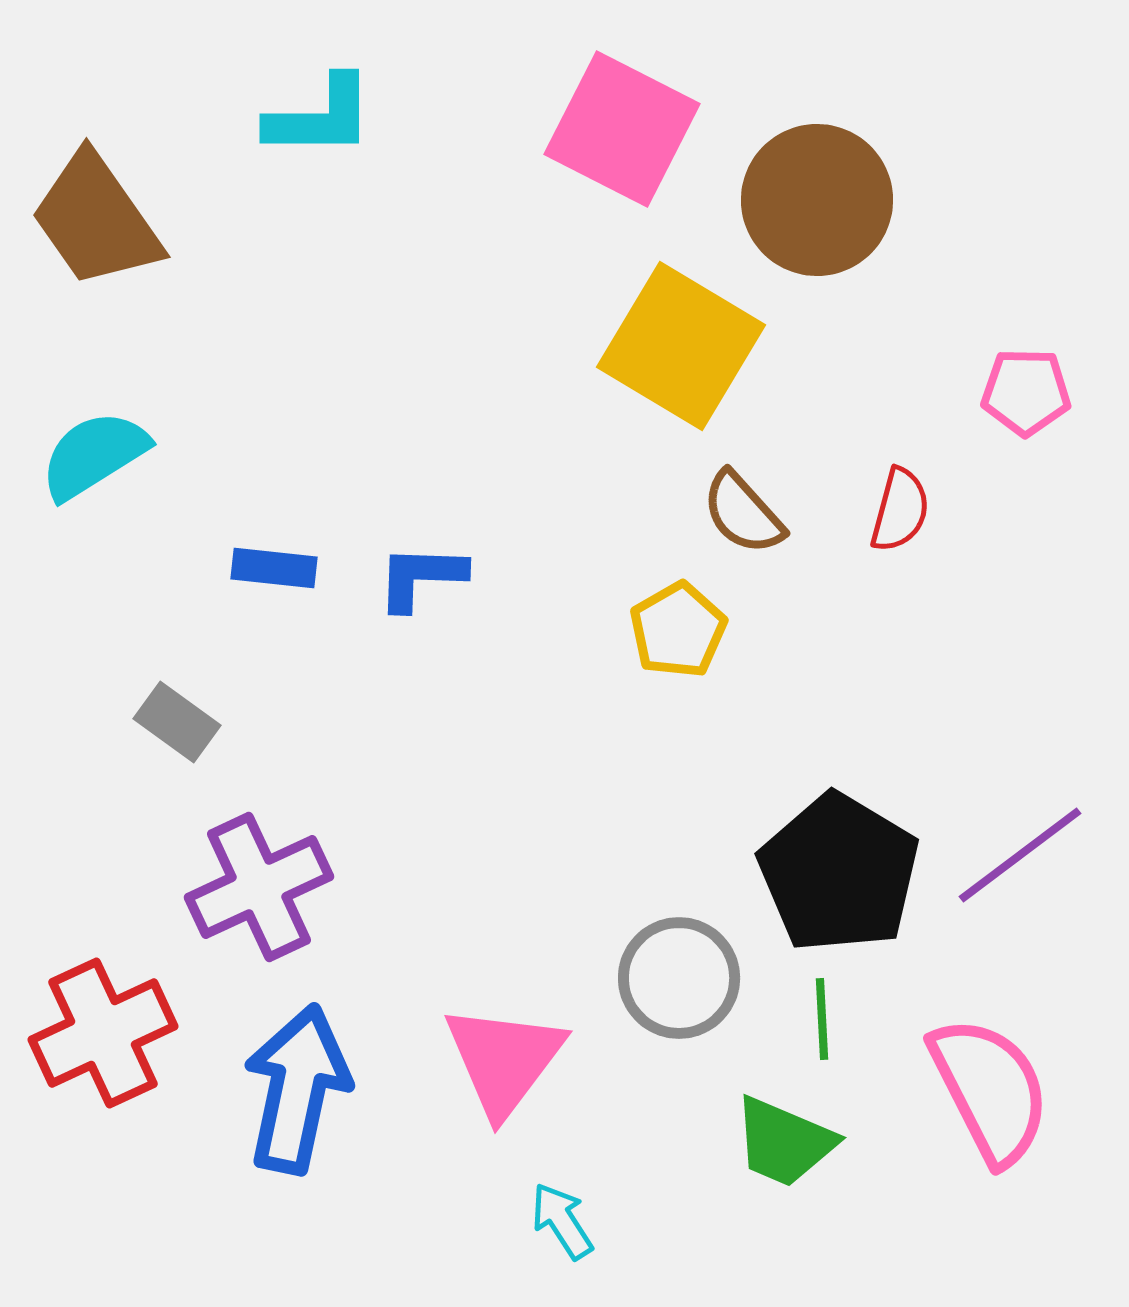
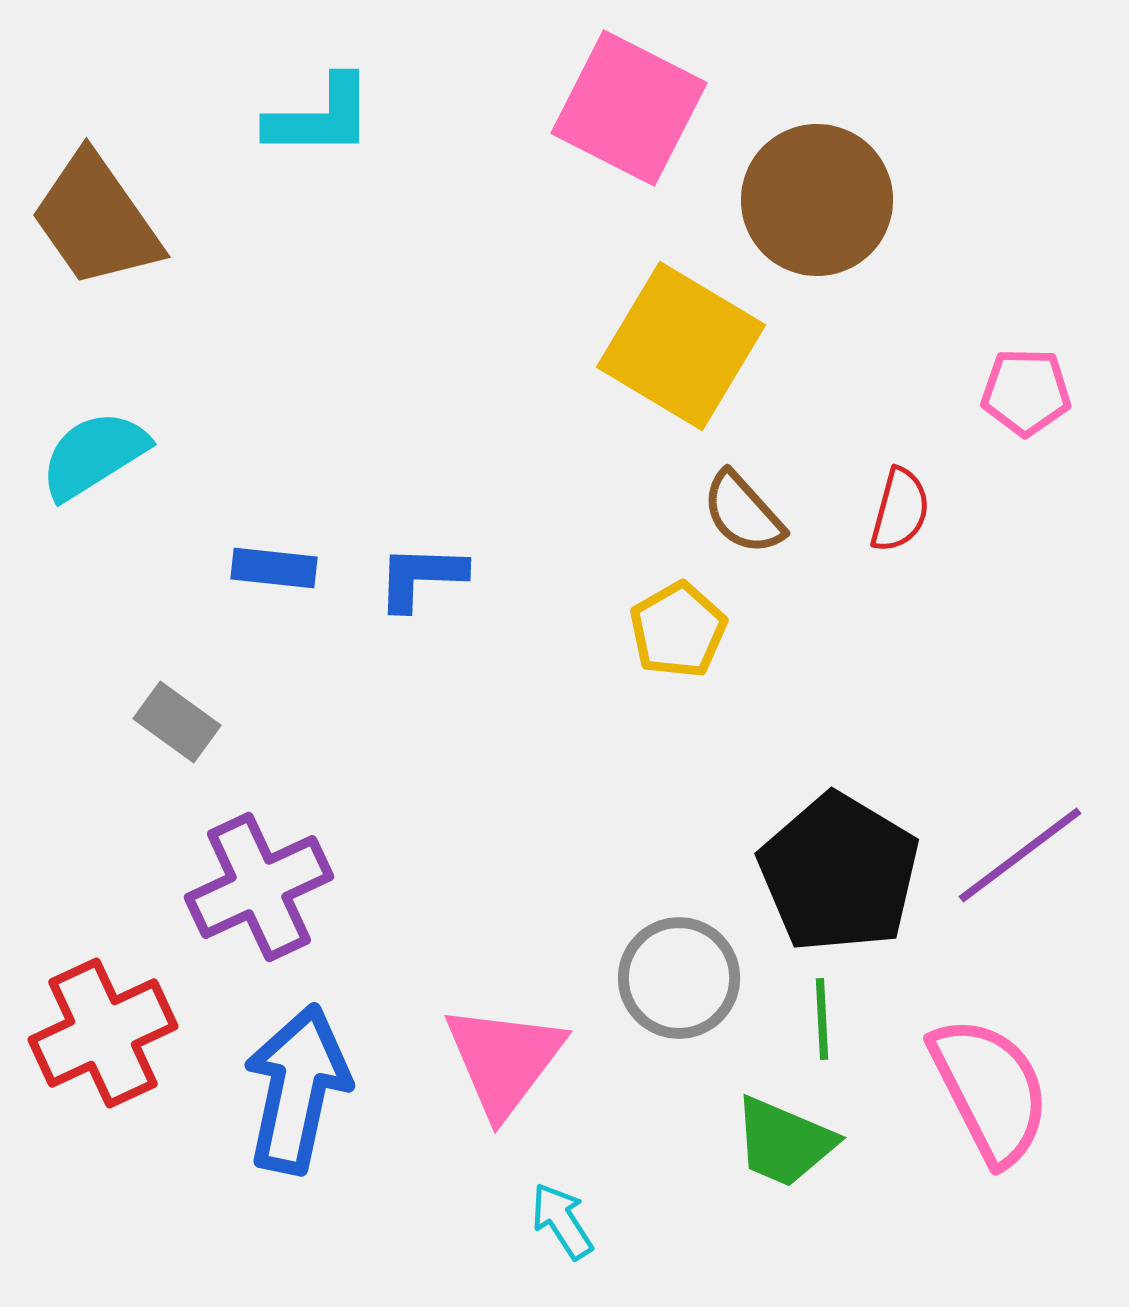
pink square: moved 7 px right, 21 px up
